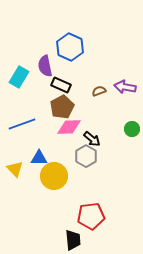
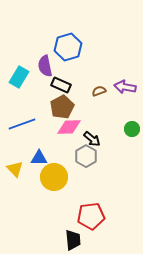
blue hexagon: moved 2 px left; rotated 20 degrees clockwise
yellow circle: moved 1 px down
